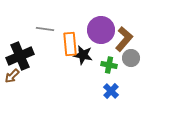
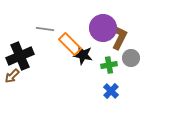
purple circle: moved 2 px right, 2 px up
brown L-shape: moved 5 px left, 2 px up; rotated 15 degrees counterclockwise
orange rectangle: rotated 40 degrees counterclockwise
green cross: rotated 21 degrees counterclockwise
